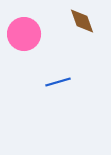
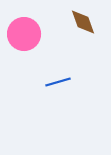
brown diamond: moved 1 px right, 1 px down
